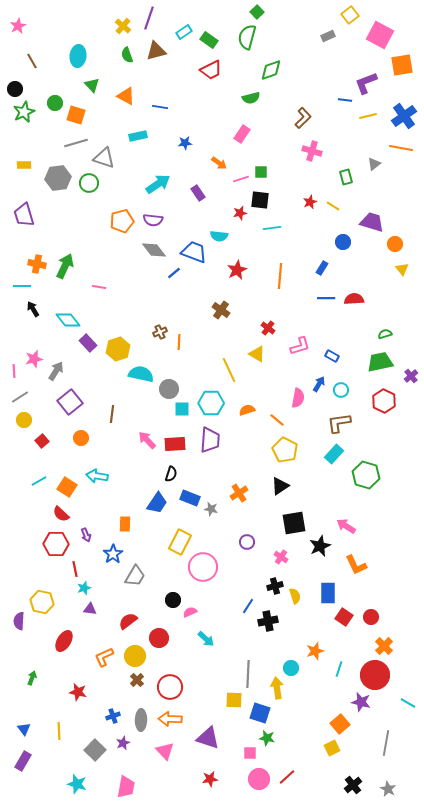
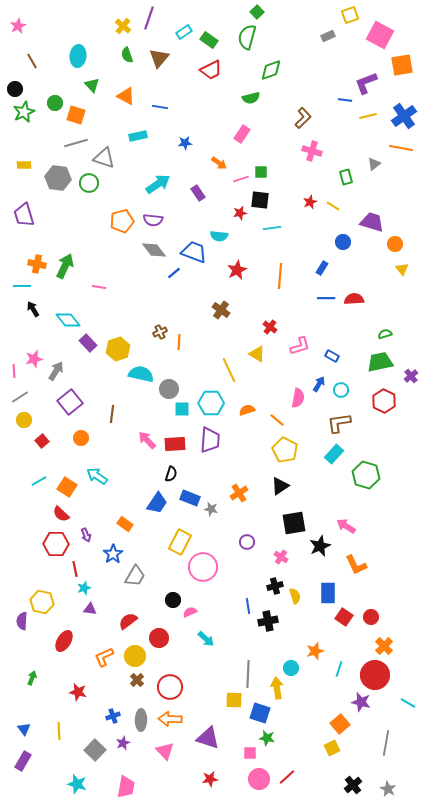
yellow square at (350, 15): rotated 18 degrees clockwise
brown triangle at (156, 51): moved 3 px right, 7 px down; rotated 35 degrees counterclockwise
gray hexagon at (58, 178): rotated 15 degrees clockwise
red cross at (268, 328): moved 2 px right, 1 px up
cyan arrow at (97, 476): rotated 25 degrees clockwise
orange rectangle at (125, 524): rotated 56 degrees counterclockwise
blue line at (248, 606): rotated 42 degrees counterclockwise
purple semicircle at (19, 621): moved 3 px right
